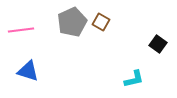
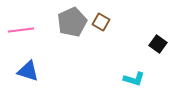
cyan L-shape: rotated 30 degrees clockwise
